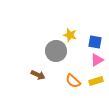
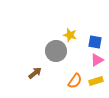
brown arrow: moved 3 px left, 2 px up; rotated 64 degrees counterclockwise
orange semicircle: moved 2 px right; rotated 98 degrees counterclockwise
